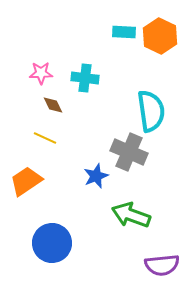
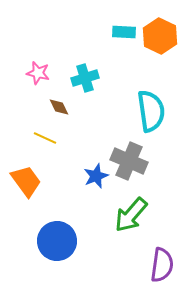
pink star: moved 3 px left; rotated 15 degrees clockwise
cyan cross: rotated 24 degrees counterclockwise
brown diamond: moved 6 px right, 2 px down
gray cross: moved 9 px down
orange trapezoid: rotated 88 degrees clockwise
green arrow: rotated 69 degrees counterclockwise
blue circle: moved 5 px right, 2 px up
purple semicircle: rotated 76 degrees counterclockwise
